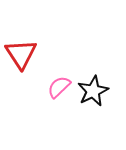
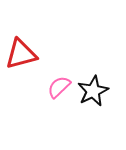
red triangle: rotated 48 degrees clockwise
